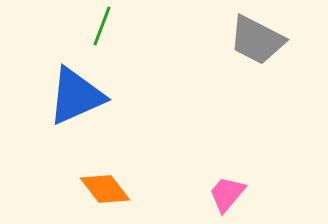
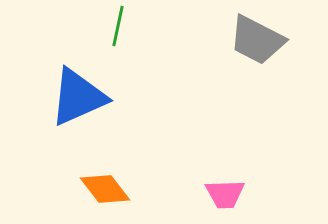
green line: moved 16 px right; rotated 9 degrees counterclockwise
blue triangle: moved 2 px right, 1 px down
pink trapezoid: moved 2 px left; rotated 132 degrees counterclockwise
